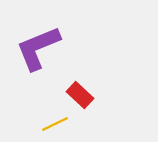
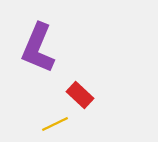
purple L-shape: rotated 45 degrees counterclockwise
